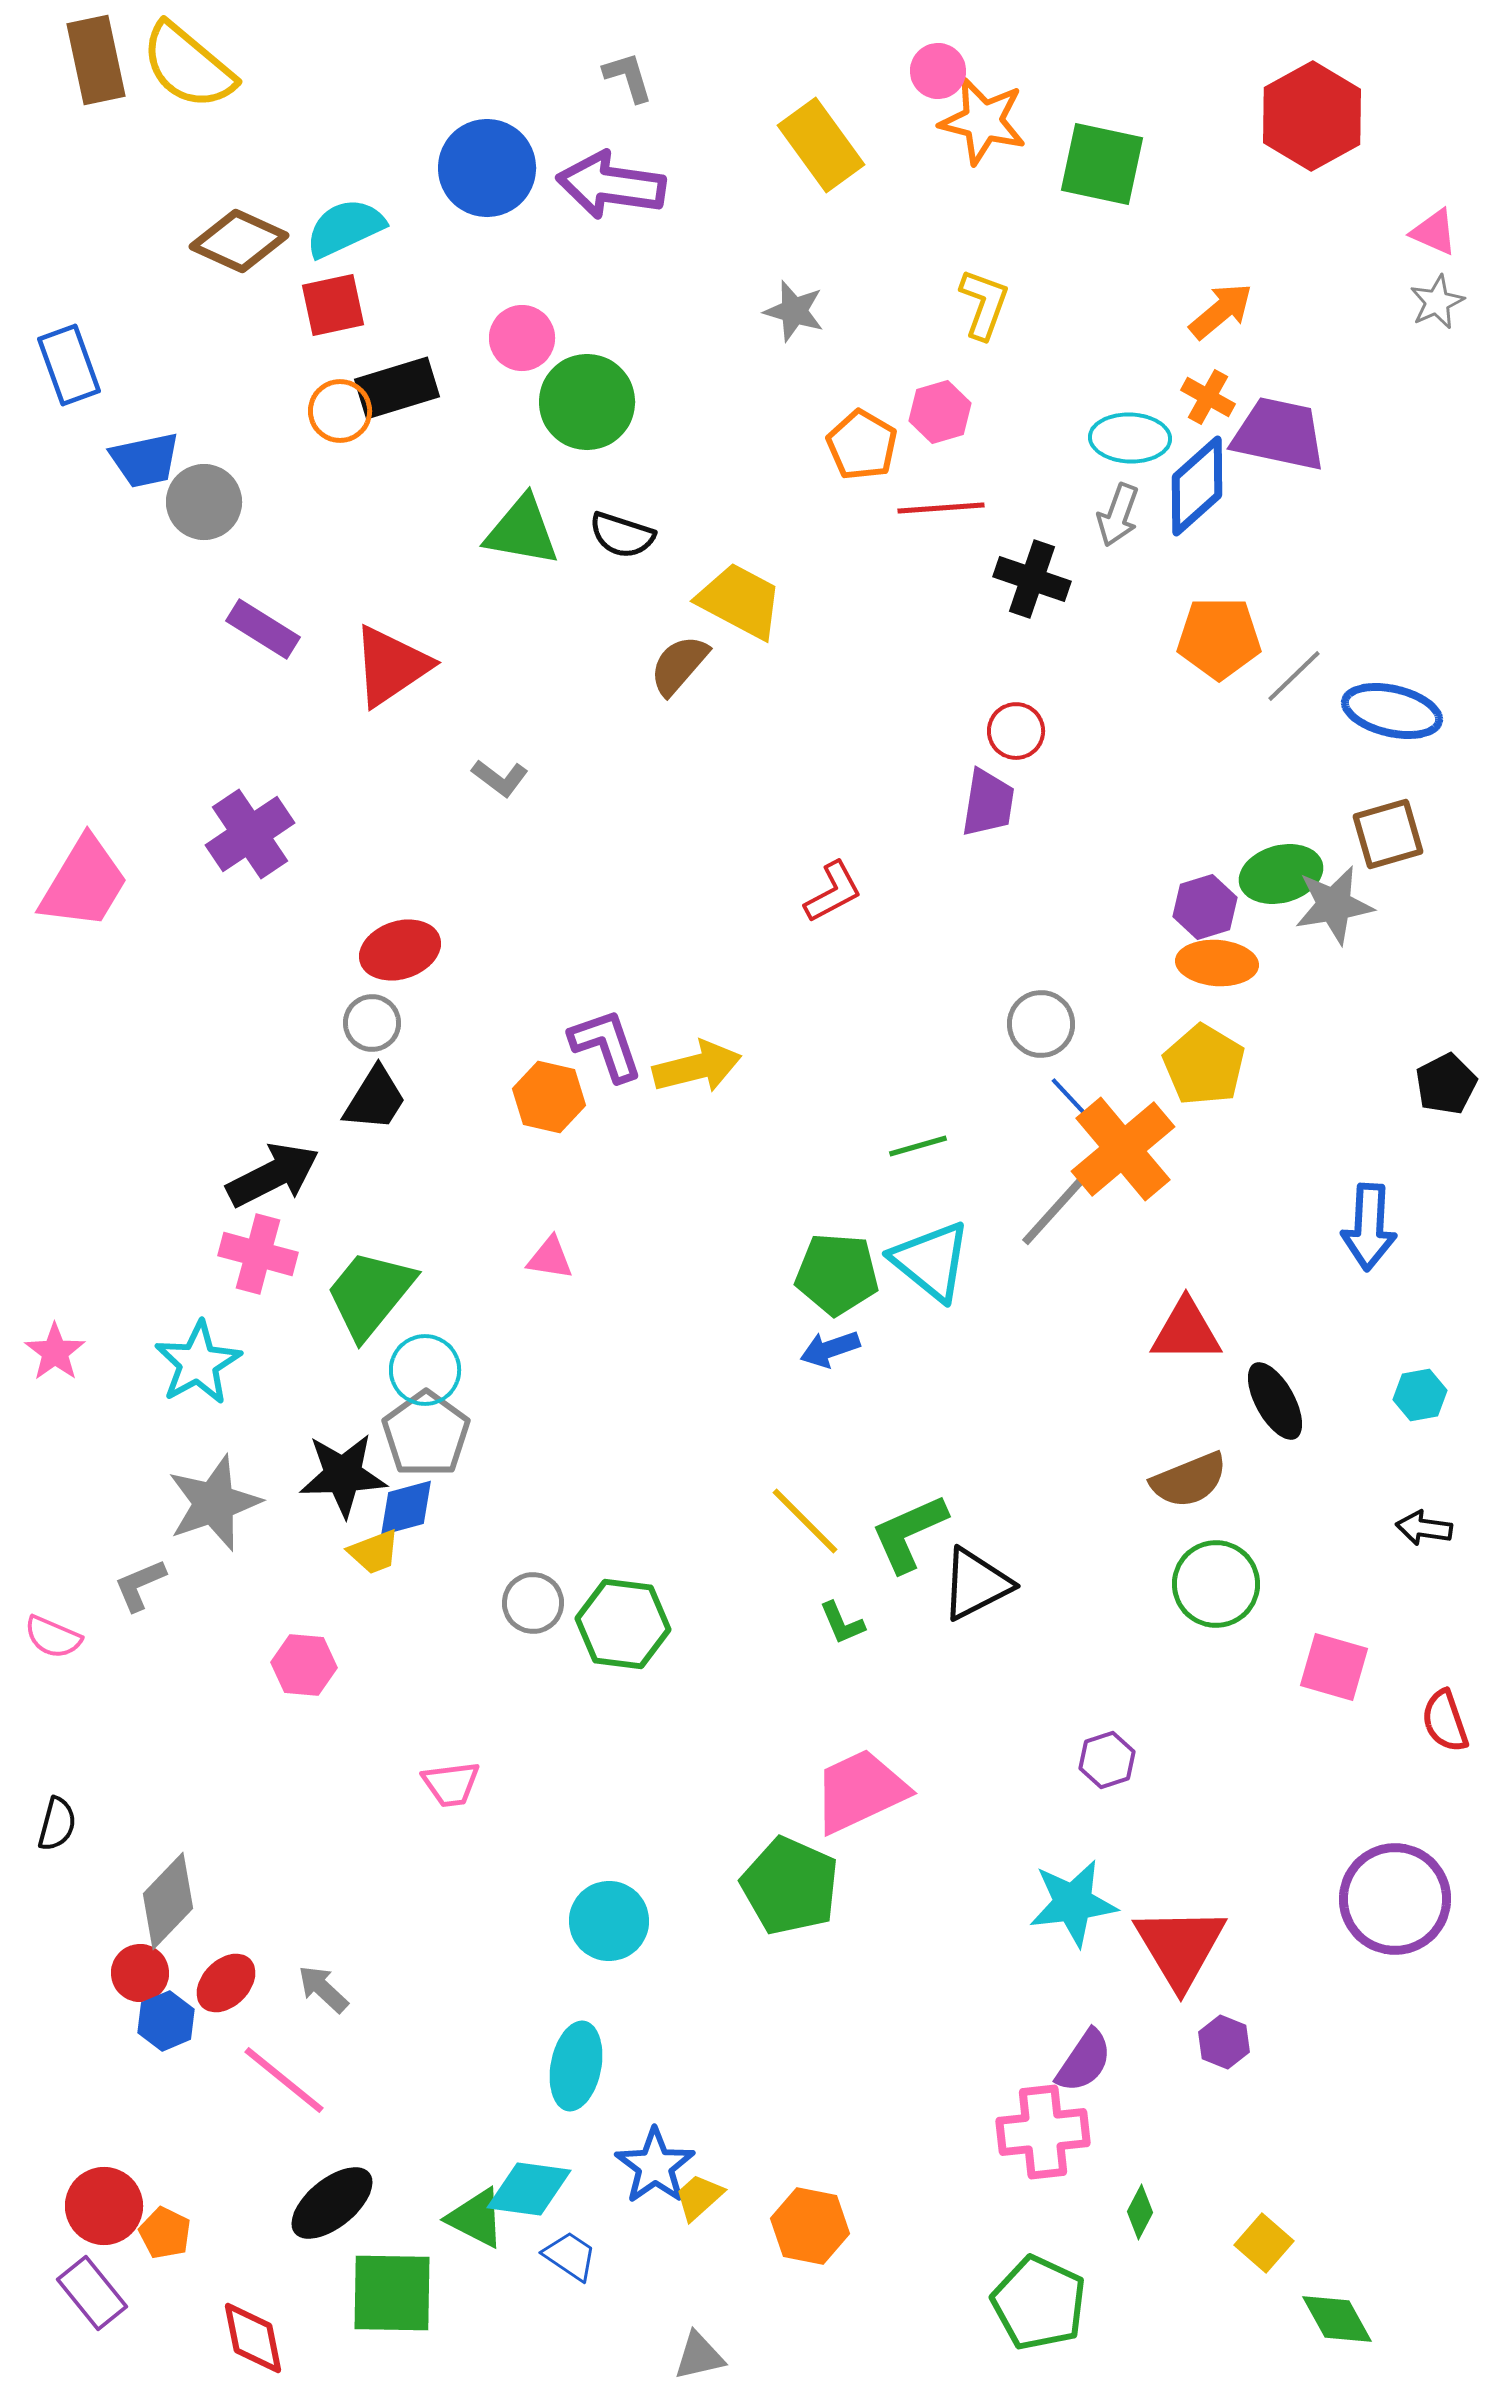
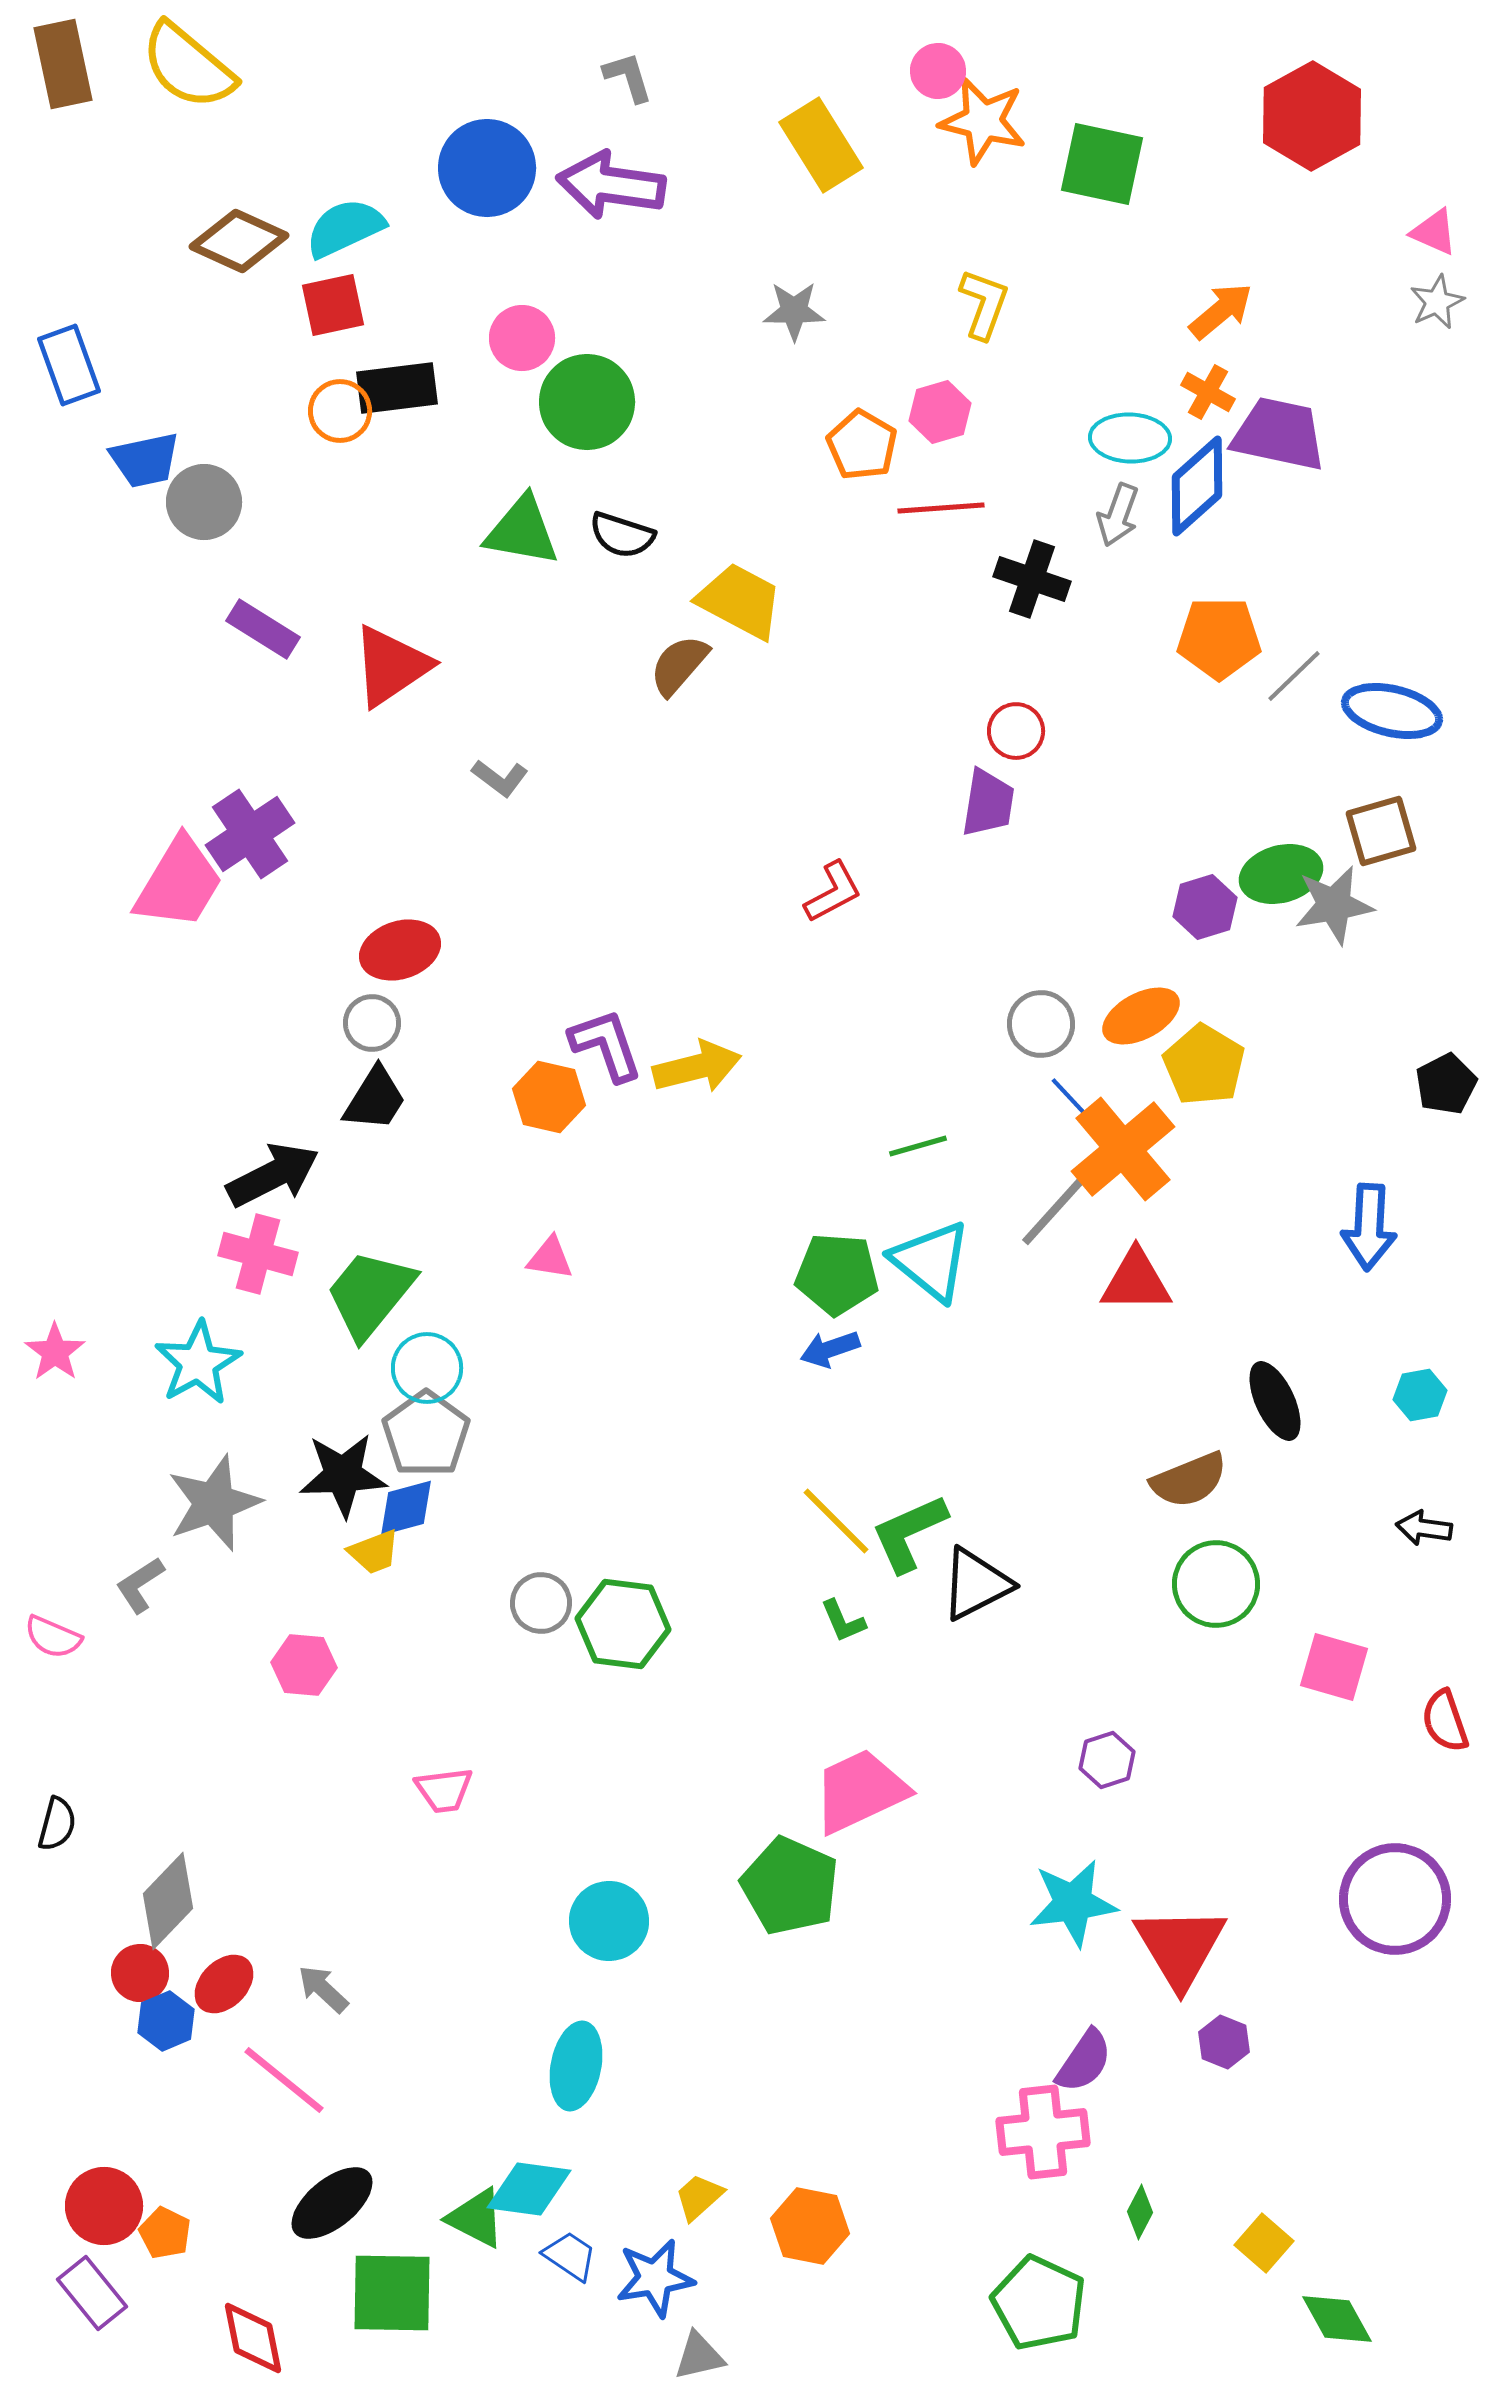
brown rectangle at (96, 60): moved 33 px left, 4 px down
yellow rectangle at (821, 145): rotated 4 degrees clockwise
gray star at (794, 311): rotated 16 degrees counterclockwise
black rectangle at (397, 388): rotated 10 degrees clockwise
orange cross at (1208, 397): moved 5 px up
brown square at (1388, 834): moved 7 px left, 3 px up
pink trapezoid at (84, 883): moved 95 px right
orange ellipse at (1217, 963): moved 76 px left, 53 px down; rotated 32 degrees counterclockwise
red triangle at (1186, 1331): moved 50 px left, 50 px up
cyan circle at (425, 1370): moved 2 px right, 2 px up
black ellipse at (1275, 1401): rotated 4 degrees clockwise
yellow line at (805, 1521): moved 31 px right
gray L-shape at (140, 1585): rotated 10 degrees counterclockwise
gray circle at (533, 1603): moved 8 px right
green L-shape at (842, 1623): moved 1 px right, 2 px up
pink trapezoid at (451, 1784): moved 7 px left, 6 px down
red ellipse at (226, 1983): moved 2 px left, 1 px down
blue star at (655, 2166): moved 112 px down; rotated 26 degrees clockwise
